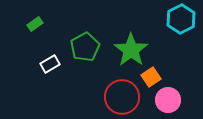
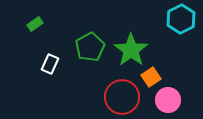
green pentagon: moved 5 px right
white rectangle: rotated 36 degrees counterclockwise
